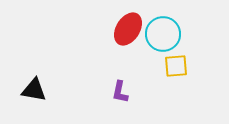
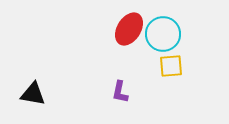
red ellipse: moved 1 px right
yellow square: moved 5 px left
black triangle: moved 1 px left, 4 px down
